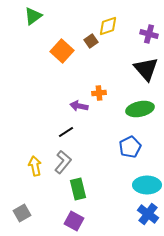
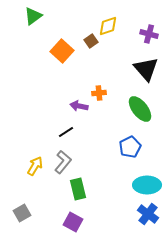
green ellipse: rotated 64 degrees clockwise
yellow arrow: rotated 42 degrees clockwise
purple square: moved 1 px left, 1 px down
